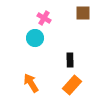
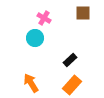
black rectangle: rotated 48 degrees clockwise
